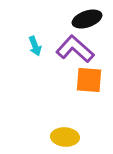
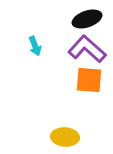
purple L-shape: moved 12 px right
